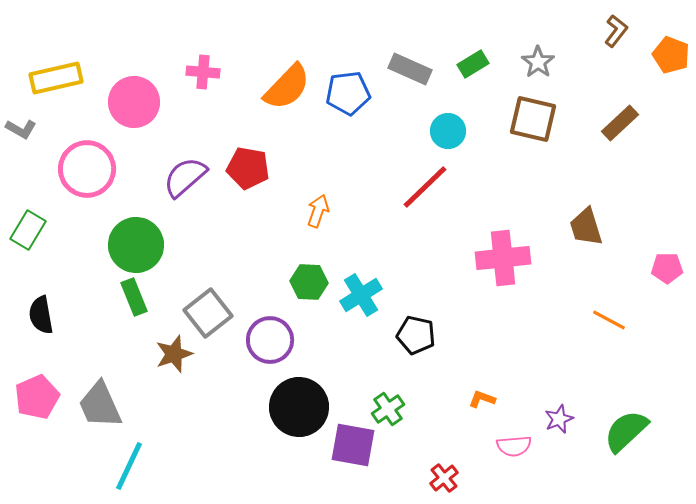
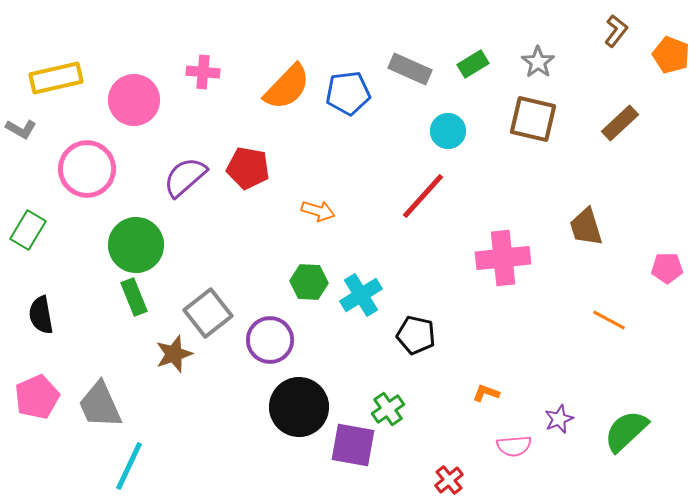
pink circle at (134, 102): moved 2 px up
red line at (425, 187): moved 2 px left, 9 px down; rotated 4 degrees counterclockwise
orange arrow at (318, 211): rotated 88 degrees clockwise
orange L-shape at (482, 399): moved 4 px right, 6 px up
red cross at (444, 478): moved 5 px right, 2 px down
